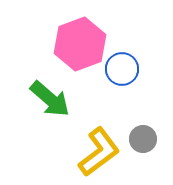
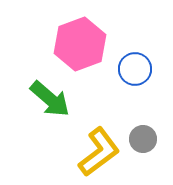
blue circle: moved 13 px right
